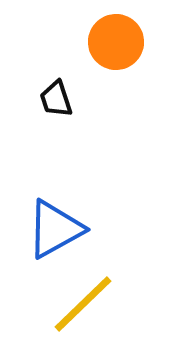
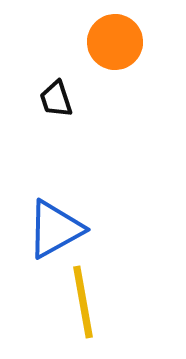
orange circle: moved 1 px left
yellow line: moved 2 px up; rotated 56 degrees counterclockwise
